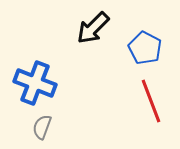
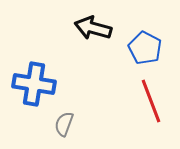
black arrow: rotated 60 degrees clockwise
blue cross: moved 1 px left, 1 px down; rotated 12 degrees counterclockwise
gray semicircle: moved 22 px right, 3 px up
